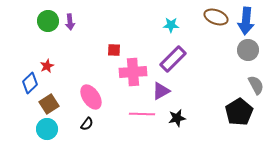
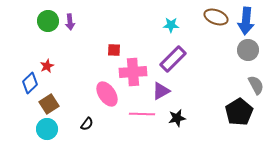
pink ellipse: moved 16 px right, 3 px up
